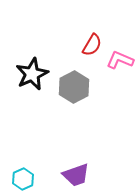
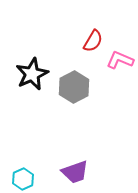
red semicircle: moved 1 px right, 4 px up
purple trapezoid: moved 1 px left, 3 px up
